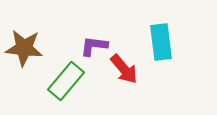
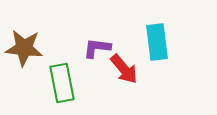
cyan rectangle: moved 4 px left
purple L-shape: moved 3 px right, 2 px down
green rectangle: moved 4 px left, 2 px down; rotated 51 degrees counterclockwise
